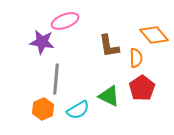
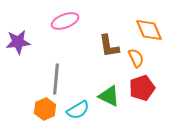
orange diamond: moved 5 px left, 5 px up; rotated 16 degrees clockwise
purple star: moved 24 px left; rotated 15 degrees counterclockwise
orange semicircle: rotated 24 degrees counterclockwise
red pentagon: rotated 15 degrees clockwise
orange hexagon: moved 2 px right
